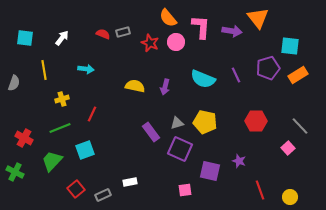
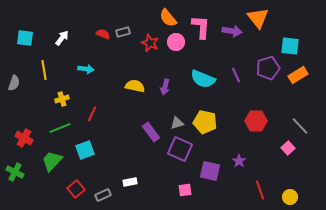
purple star at (239, 161): rotated 16 degrees clockwise
